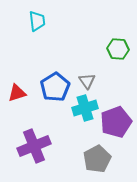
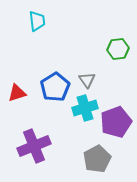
green hexagon: rotated 10 degrees counterclockwise
gray triangle: moved 1 px up
